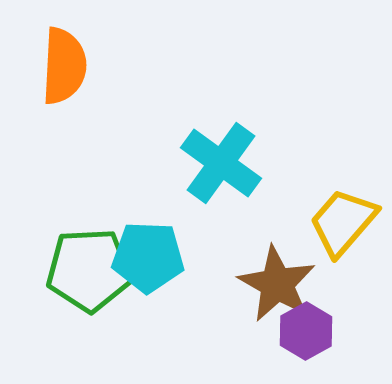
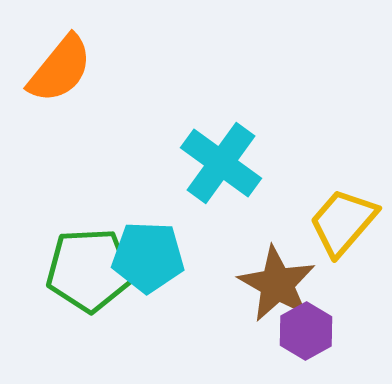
orange semicircle: moved 4 px left, 3 px down; rotated 36 degrees clockwise
